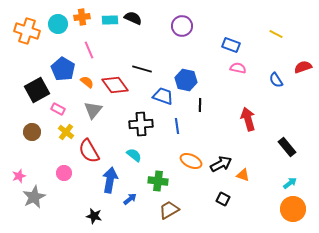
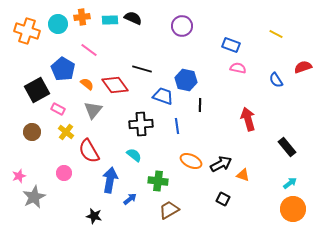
pink line at (89, 50): rotated 30 degrees counterclockwise
orange semicircle at (87, 82): moved 2 px down
